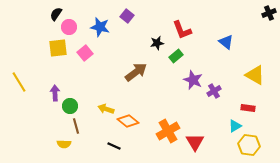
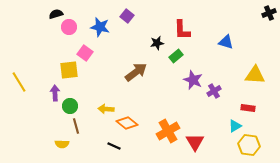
black semicircle: rotated 40 degrees clockwise
red L-shape: rotated 20 degrees clockwise
blue triangle: rotated 21 degrees counterclockwise
yellow square: moved 11 px right, 22 px down
pink square: rotated 14 degrees counterclockwise
yellow triangle: rotated 25 degrees counterclockwise
yellow arrow: rotated 14 degrees counterclockwise
orange diamond: moved 1 px left, 2 px down
yellow semicircle: moved 2 px left
